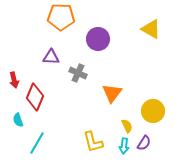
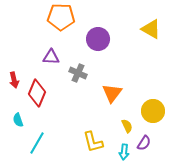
red diamond: moved 2 px right, 4 px up
cyan arrow: moved 6 px down
